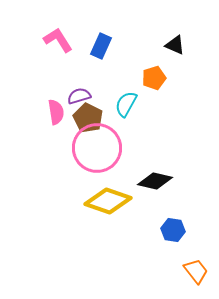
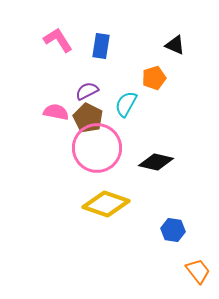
blue rectangle: rotated 15 degrees counterclockwise
purple semicircle: moved 8 px right, 5 px up; rotated 10 degrees counterclockwise
pink semicircle: rotated 70 degrees counterclockwise
black diamond: moved 1 px right, 19 px up
yellow diamond: moved 2 px left, 3 px down
orange trapezoid: moved 2 px right
